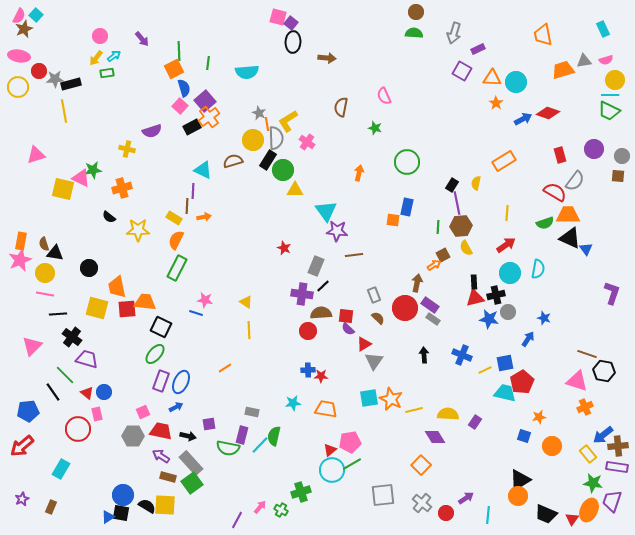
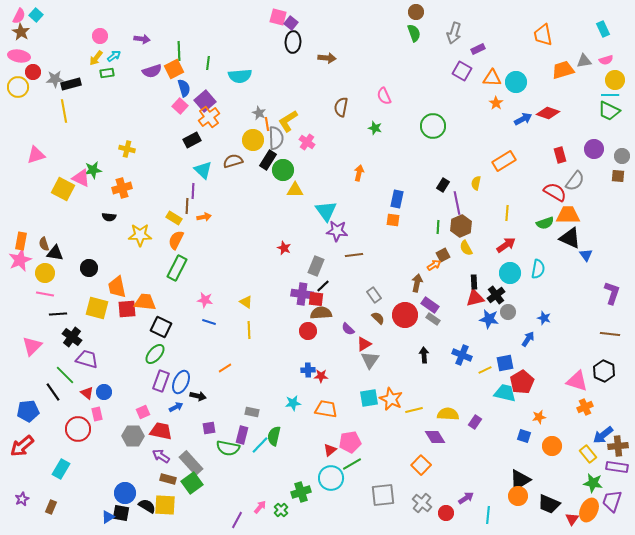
brown star at (24, 29): moved 3 px left, 3 px down; rotated 18 degrees counterclockwise
green semicircle at (414, 33): rotated 66 degrees clockwise
purple arrow at (142, 39): rotated 42 degrees counterclockwise
red circle at (39, 71): moved 6 px left, 1 px down
cyan semicircle at (247, 72): moved 7 px left, 4 px down
black rectangle at (192, 127): moved 13 px down
purple semicircle at (152, 131): moved 60 px up
green circle at (407, 162): moved 26 px right, 36 px up
cyan triangle at (203, 170): rotated 18 degrees clockwise
black rectangle at (452, 185): moved 9 px left
yellow square at (63, 189): rotated 15 degrees clockwise
blue rectangle at (407, 207): moved 10 px left, 8 px up
black semicircle at (109, 217): rotated 32 degrees counterclockwise
brown hexagon at (461, 226): rotated 20 degrees counterclockwise
yellow star at (138, 230): moved 2 px right, 5 px down
blue triangle at (586, 249): moved 6 px down
gray rectangle at (374, 295): rotated 14 degrees counterclockwise
black cross at (496, 295): rotated 24 degrees counterclockwise
red circle at (405, 308): moved 7 px down
blue line at (196, 313): moved 13 px right, 9 px down
red square at (346, 316): moved 30 px left, 17 px up
brown line at (587, 354): moved 23 px right, 20 px up; rotated 12 degrees counterclockwise
gray triangle at (374, 361): moved 4 px left, 1 px up
black hexagon at (604, 371): rotated 15 degrees clockwise
purple square at (209, 424): moved 4 px down
black arrow at (188, 436): moved 10 px right, 40 px up
cyan circle at (332, 470): moved 1 px left, 8 px down
brown rectangle at (168, 477): moved 2 px down
blue circle at (123, 495): moved 2 px right, 2 px up
green cross at (281, 510): rotated 16 degrees clockwise
black trapezoid at (546, 514): moved 3 px right, 10 px up
